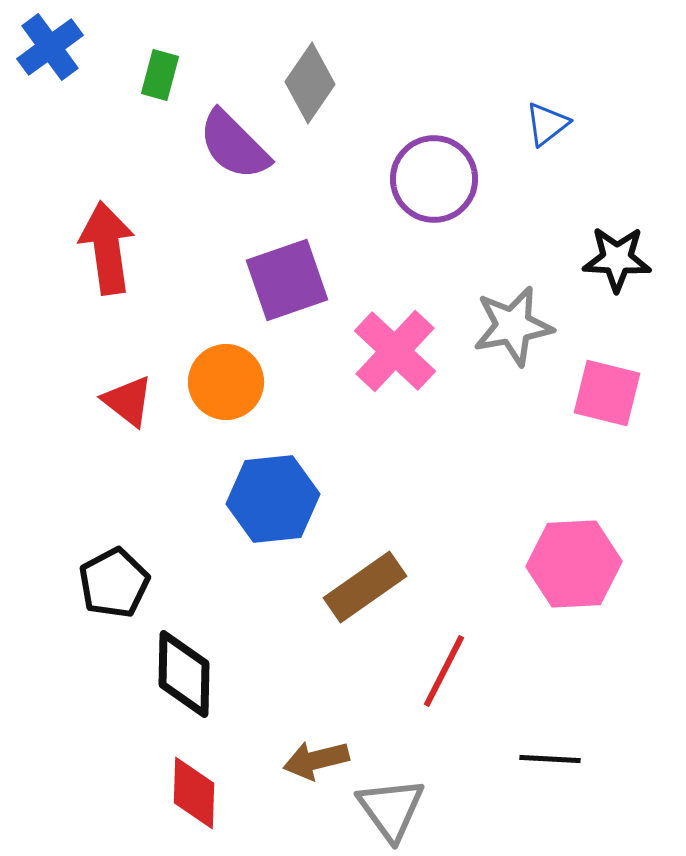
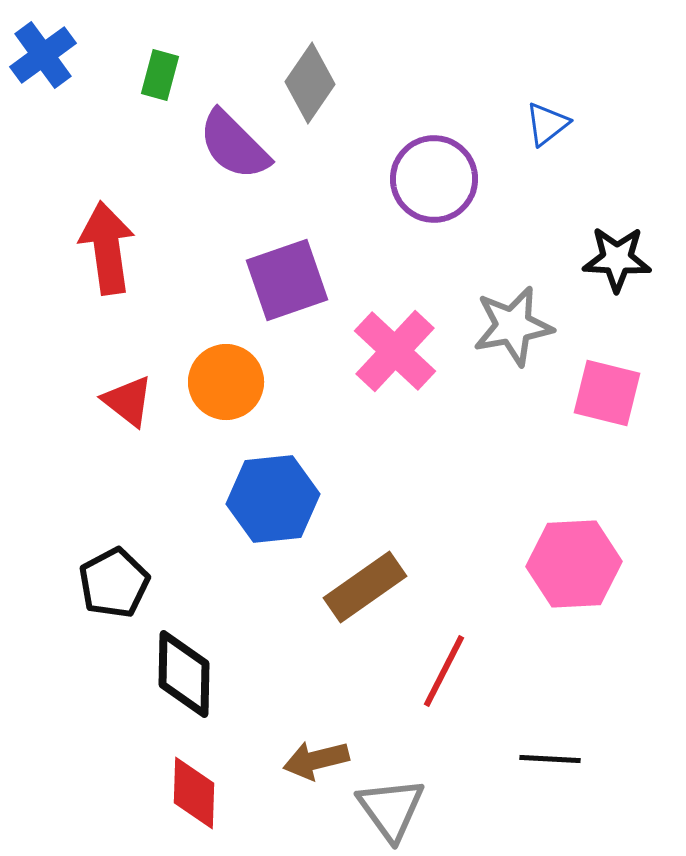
blue cross: moved 7 px left, 8 px down
